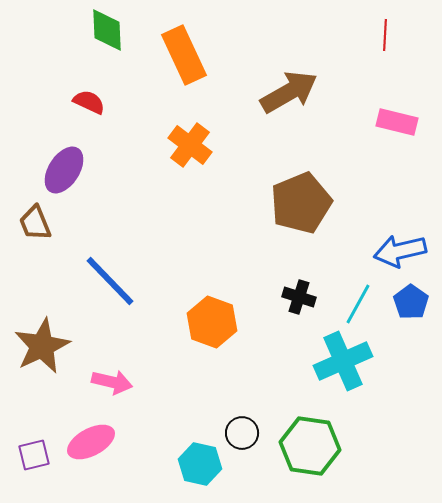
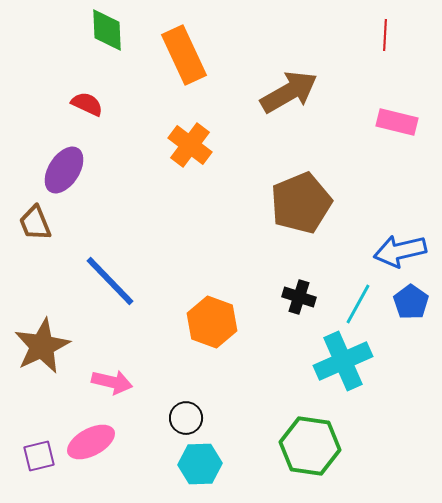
red semicircle: moved 2 px left, 2 px down
black circle: moved 56 px left, 15 px up
purple square: moved 5 px right, 1 px down
cyan hexagon: rotated 15 degrees counterclockwise
